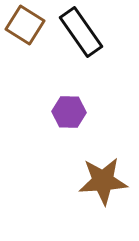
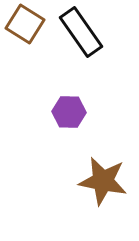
brown square: moved 1 px up
brown star: rotated 15 degrees clockwise
